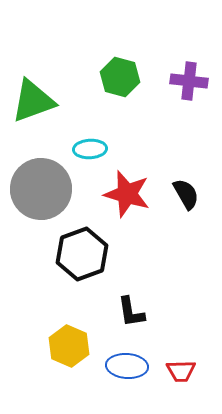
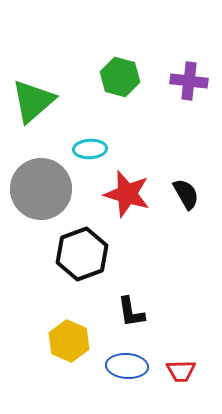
green triangle: rotated 21 degrees counterclockwise
yellow hexagon: moved 5 px up
